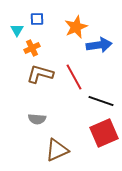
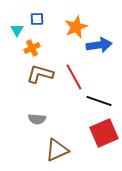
black line: moved 2 px left
